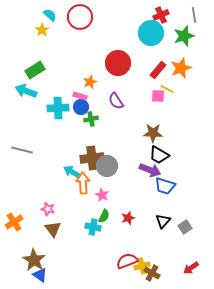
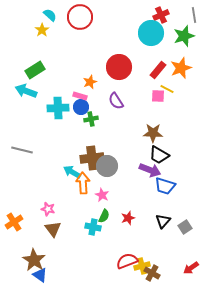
red circle at (118, 63): moved 1 px right, 4 px down
